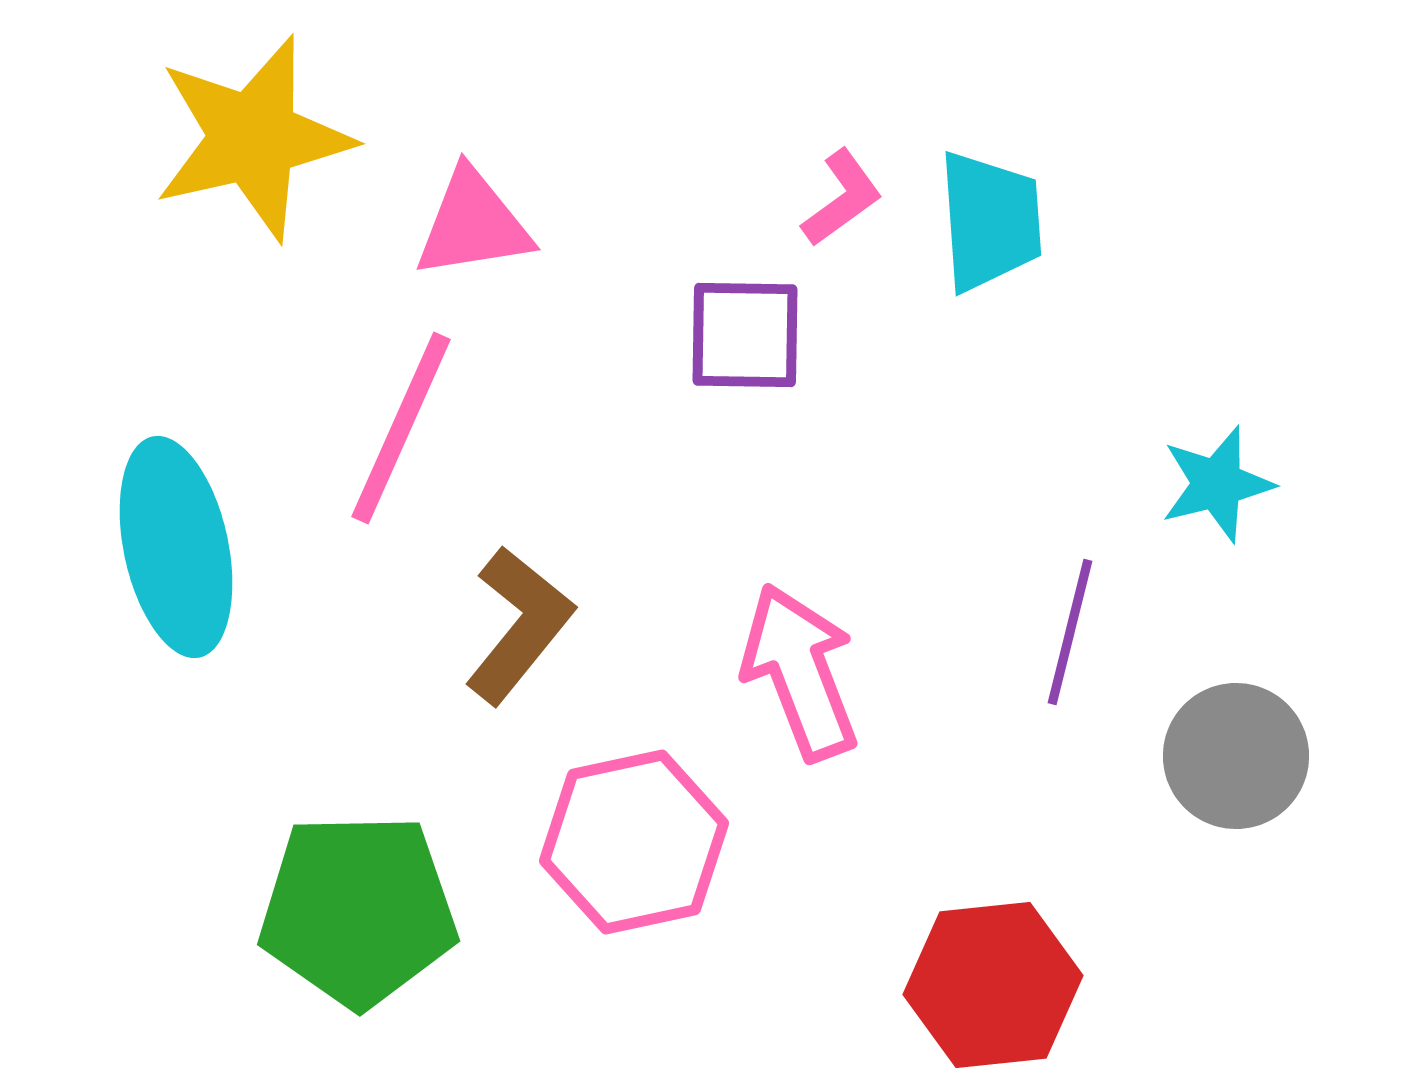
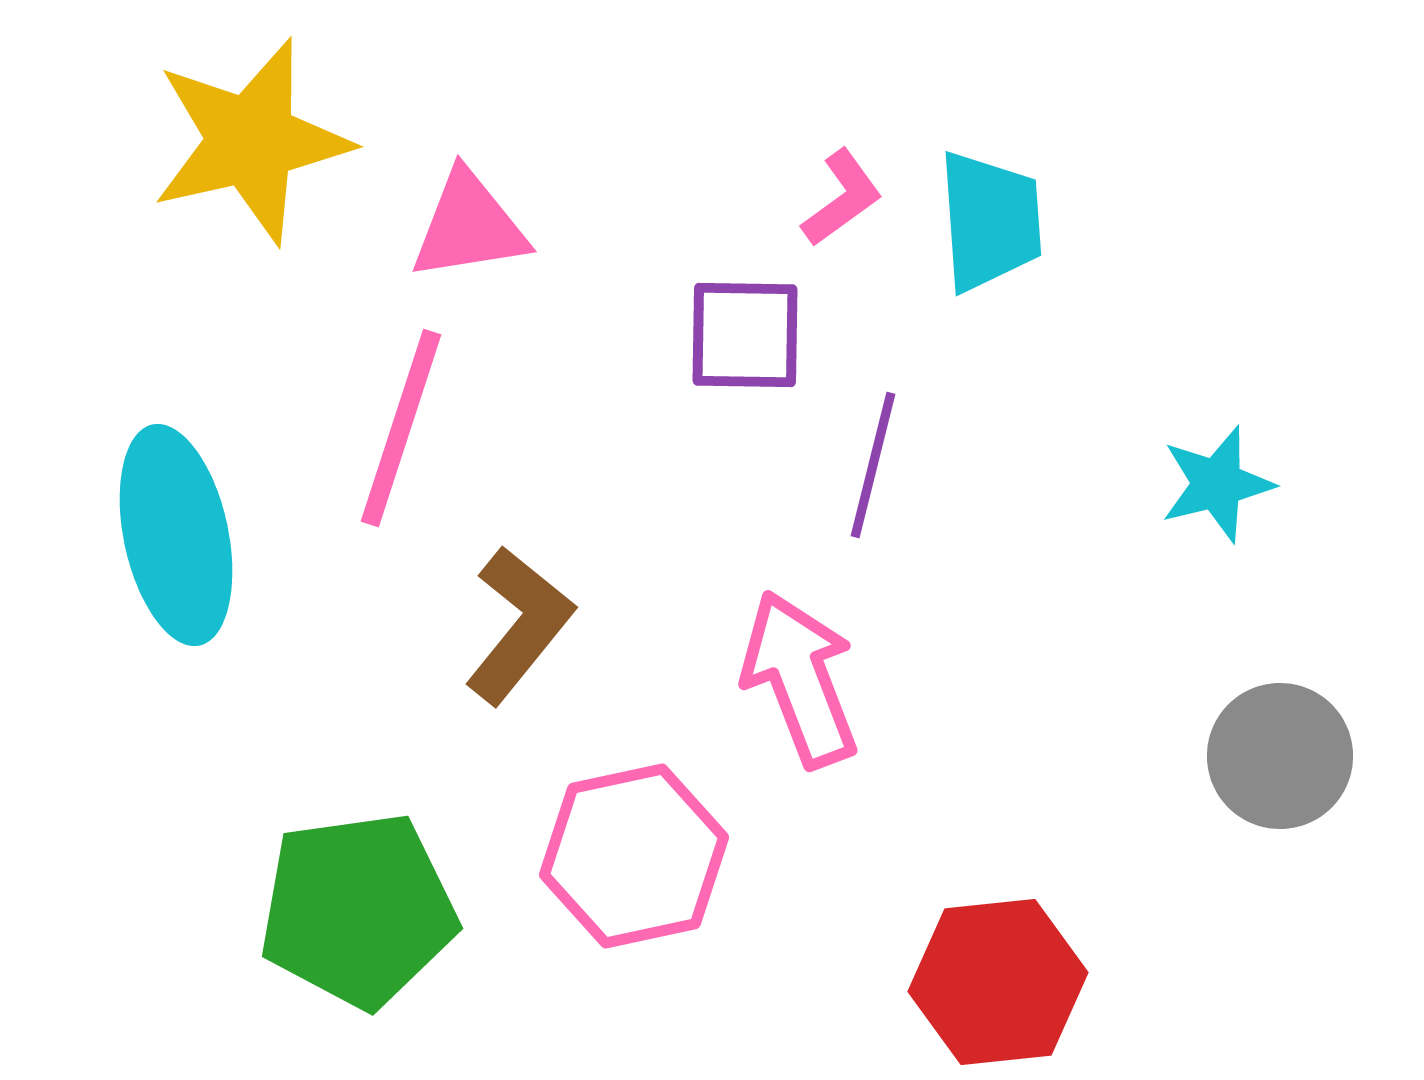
yellow star: moved 2 px left, 3 px down
pink triangle: moved 4 px left, 2 px down
pink line: rotated 6 degrees counterclockwise
cyan ellipse: moved 12 px up
purple line: moved 197 px left, 167 px up
pink arrow: moved 7 px down
gray circle: moved 44 px right
pink hexagon: moved 14 px down
green pentagon: rotated 7 degrees counterclockwise
red hexagon: moved 5 px right, 3 px up
